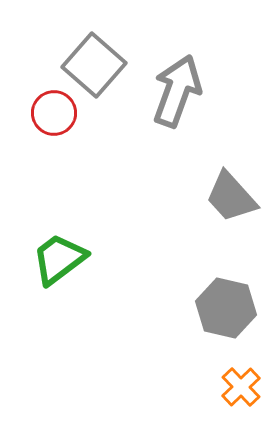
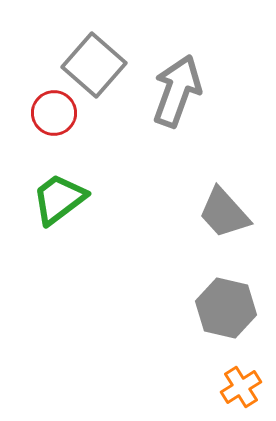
gray trapezoid: moved 7 px left, 16 px down
green trapezoid: moved 60 px up
orange cross: rotated 12 degrees clockwise
